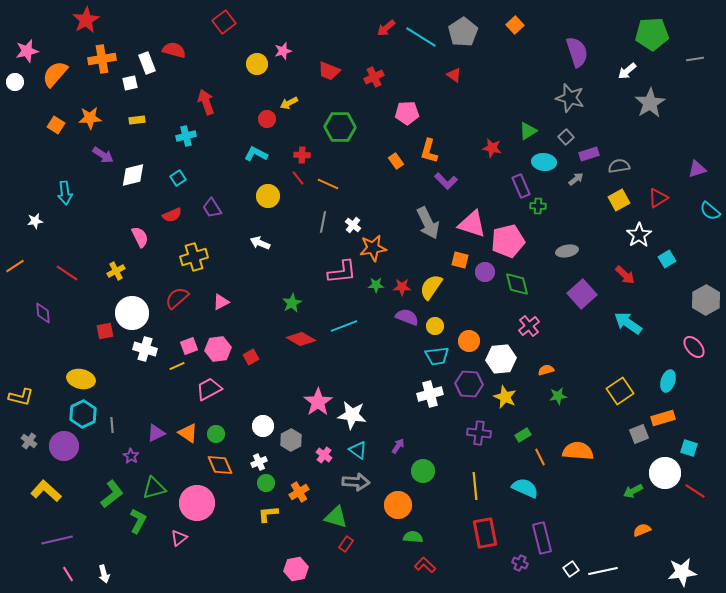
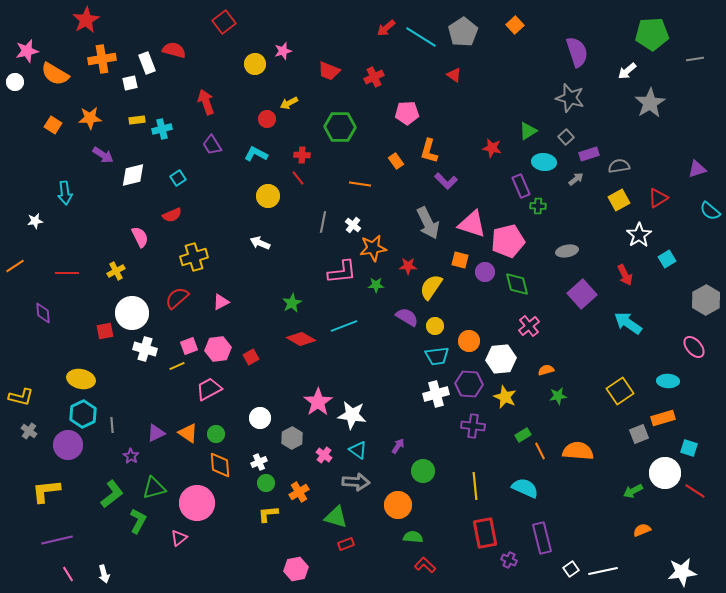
yellow circle at (257, 64): moved 2 px left
orange semicircle at (55, 74): rotated 100 degrees counterclockwise
orange square at (56, 125): moved 3 px left
cyan cross at (186, 136): moved 24 px left, 7 px up
orange line at (328, 184): moved 32 px right; rotated 15 degrees counterclockwise
purple trapezoid at (212, 208): moved 63 px up
red line at (67, 273): rotated 35 degrees counterclockwise
red arrow at (625, 275): rotated 20 degrees clockwise
red star at (402, 287): moved 6 px right, 21 px up
purple semicircle at (407, 317): rotated 10 degrees clockwise
cyan ellipse at (668, 381): rotated 75 degrees clockwise
white cross at (430, 394): moved 6 px right
white circle at (263, 426): moved 3 px left, 8 px up
purple cross at (479, 433): moved 6 px left, 7 px up
gray hexagon at (291, 440): moved 1 px right, 2 px up
gray cross at (29, 441): moved 10 px up
purple circle at (64, 446): moved 4 px right, 1 px up
orange line at (540, 457): moved 6 px up
orange diamond at (220, 465): rotated 20 degrees clockwise
yellow L-shape at (46, 491): rotated 48 degrees counterclockwise
red rectangle at (346, 544): rotated 35 degrees clockwise
purple cross at (520, 563): moved 11 px left, 3 px up
